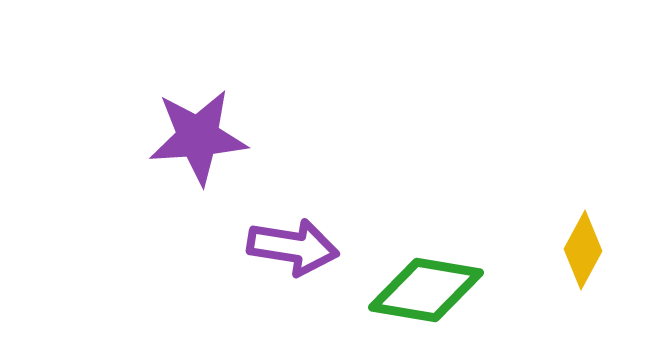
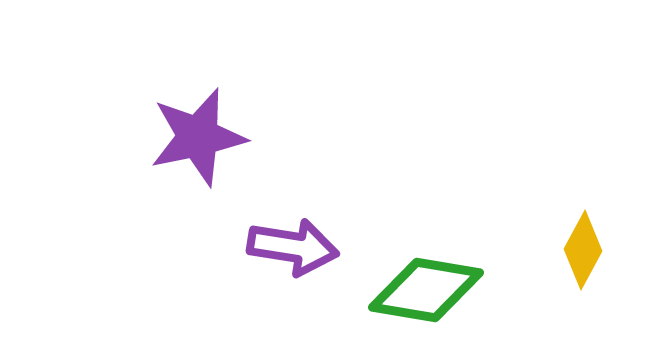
purple star: rotated 8 degrees counterclockwise
